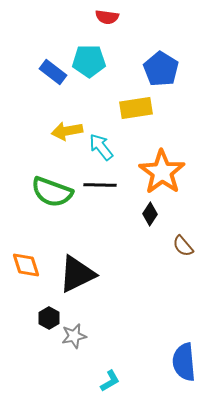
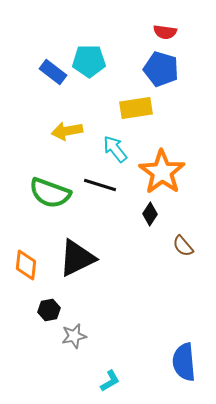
red semicircle: moved 58 px right, 15 px down
blue pentagon: rotated 16 degrees counterclockwise
cyan arrow: moved 14 px right, 2 px down
black line: rotated 16 degrees clockwise
green semicircle: moved 2 px left, 1 px down
orange diamond: rotated 24 degrees clockwise
black triangle: moved 16 px up
black hexagon: moved 8 px up; rotated 20 degrees clockwise
